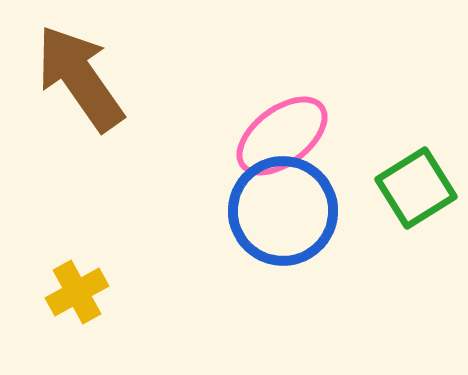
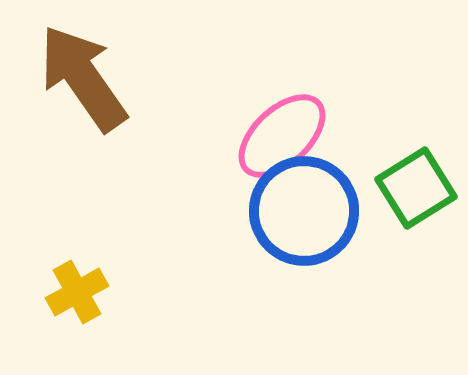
brown arrow: moved 3 px right
pink ellipse: rotated 6 degrees counterclockwise
blue circle: moved 21 px right
